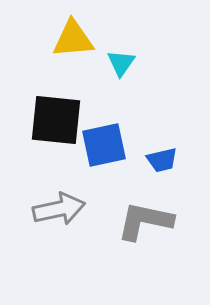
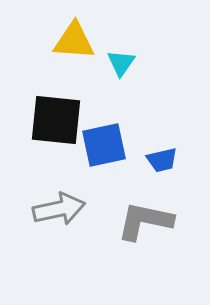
yellow triangle: moved 1 px right, 2 px down; rotated 9 degrees clockwise
